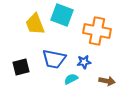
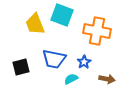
blue star: rotated 24 degrees counterclockwise
brown arrow: moved 2 px up
